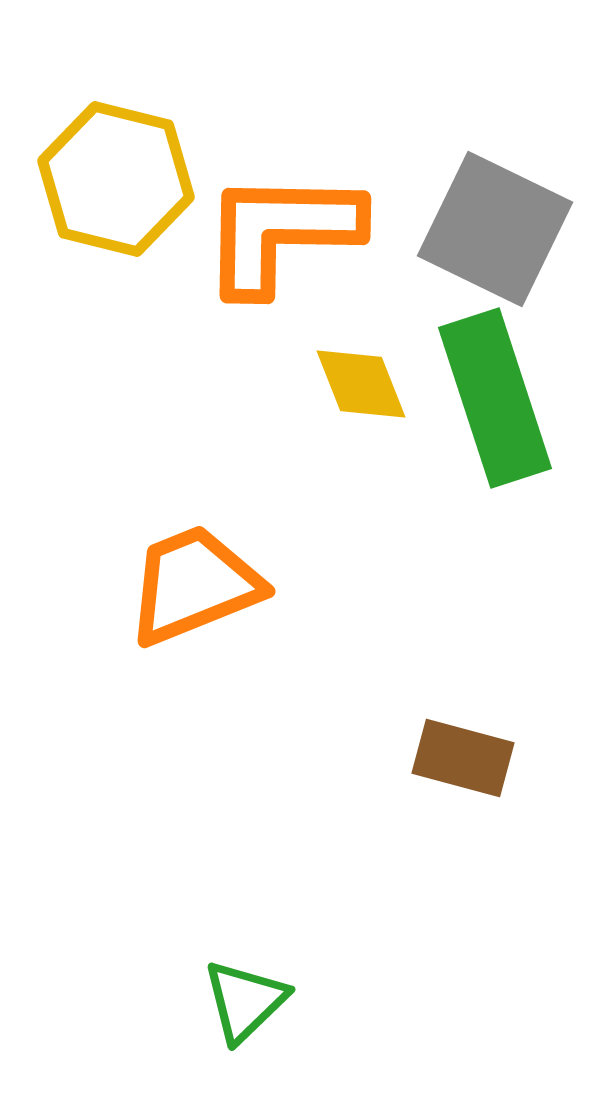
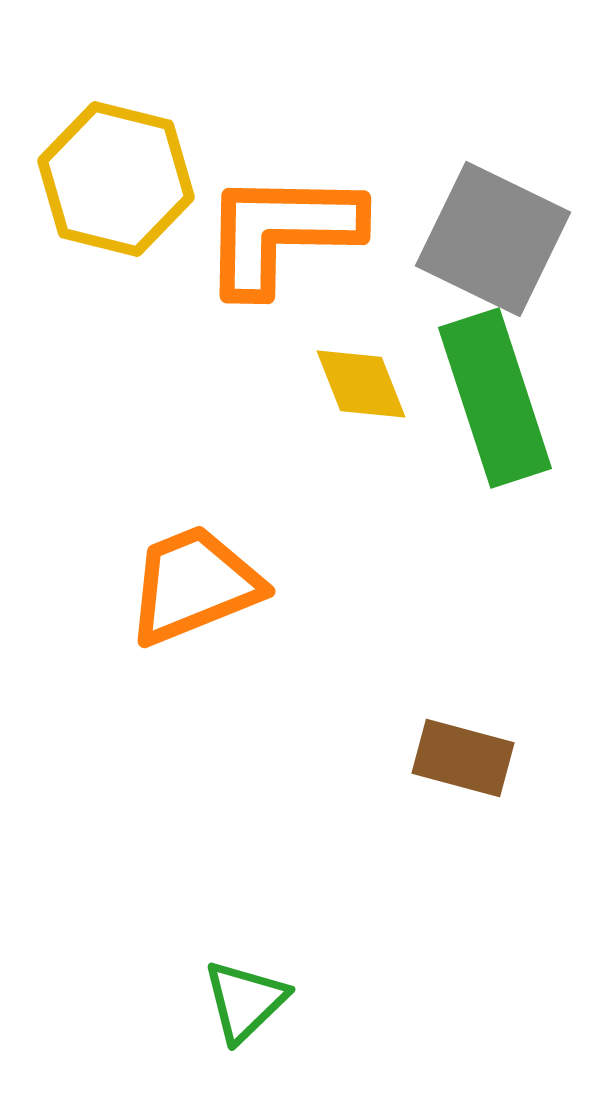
gray square: moved 2 px left, 10 px down
